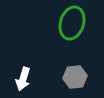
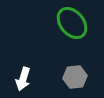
green ellipse: rotated 56 degrees counterclockwise
